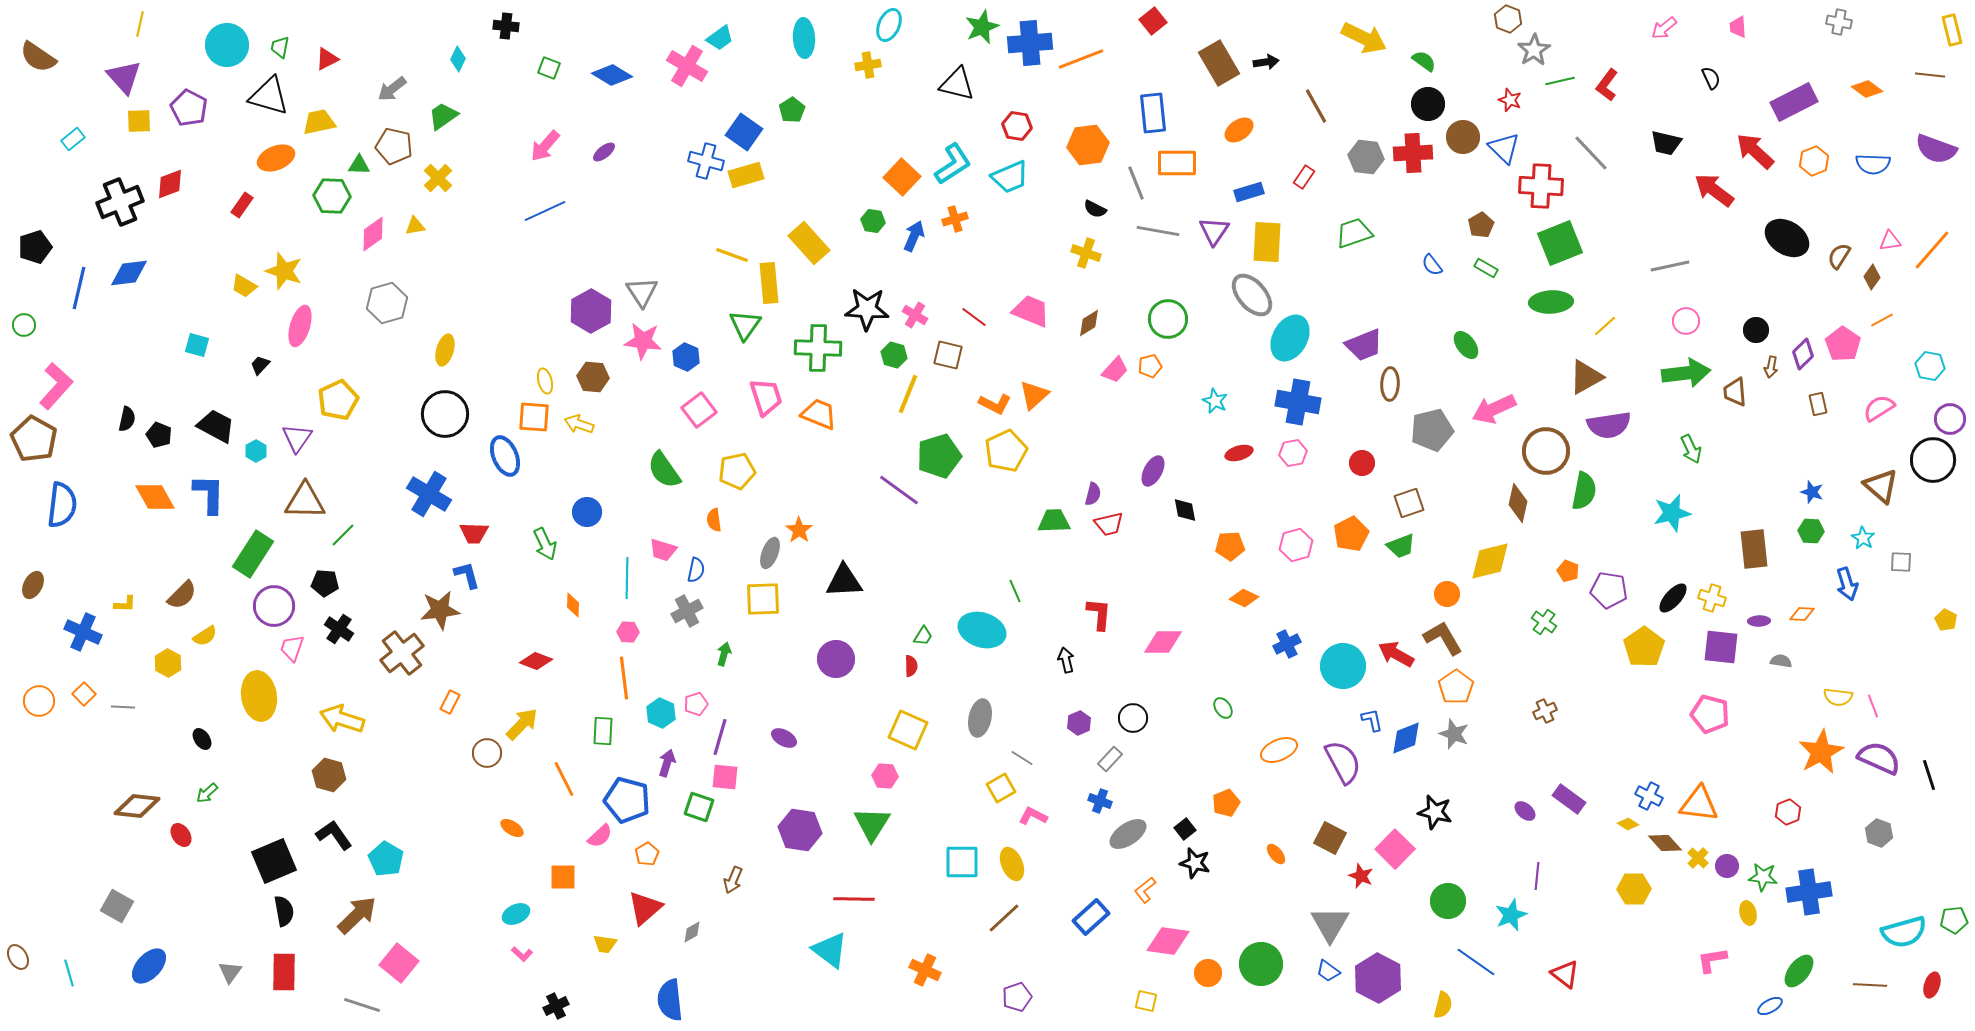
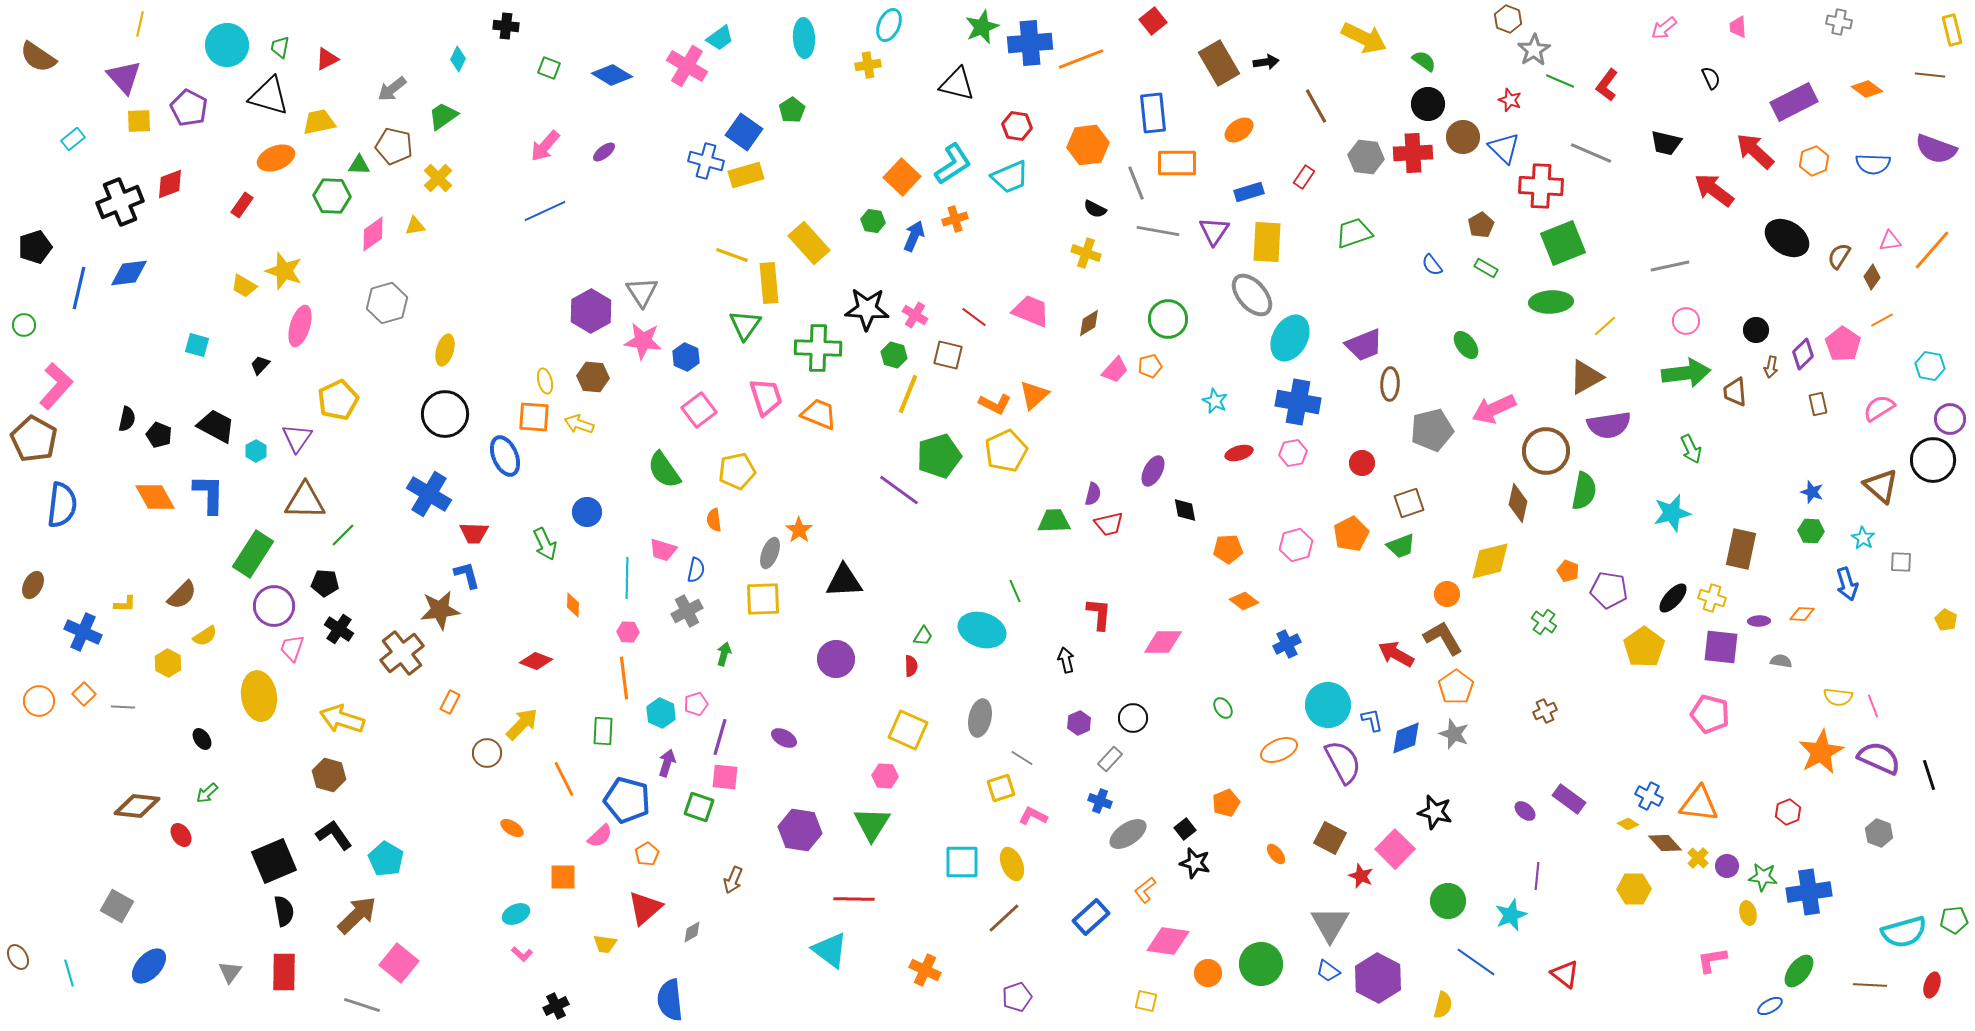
green line at (1560, 81): rotated 36 degrees clockwise
gray line at (1591, 153): rotated 24 degrees counterclockwise
green square at (1560, 243): moved 3 px right
orange pentagon at (1230, 546): moved 2 px left, 3 px down
brown rectangle at (1754, 549): moved 13 px left; rotated 18 degrees clockwise
orange diamond at (1244, 598): moved 3 px down; rotated 12 degrees clockwise
cyan circle at (1343, 666): moved 15 px left, 39 px down
yellow square at (1001, 788): rotated 12 degrees clockwise
